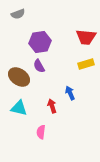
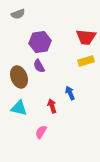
yellow rectangle: moved 3 px up
brown ellipse: rotated 35 degrees clockwise
pink semicircle: rotated 24 degrees clockwise
